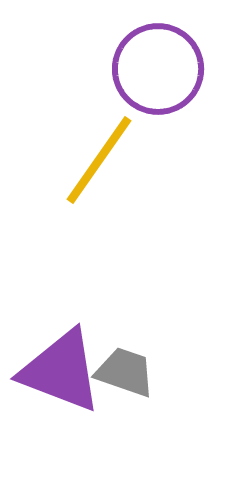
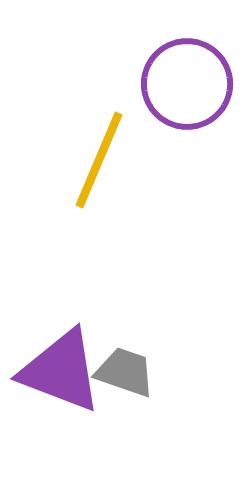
purple circle: moved 29 px right, 15 px down
yellow line: rotated 12 degrees counterclockwise
